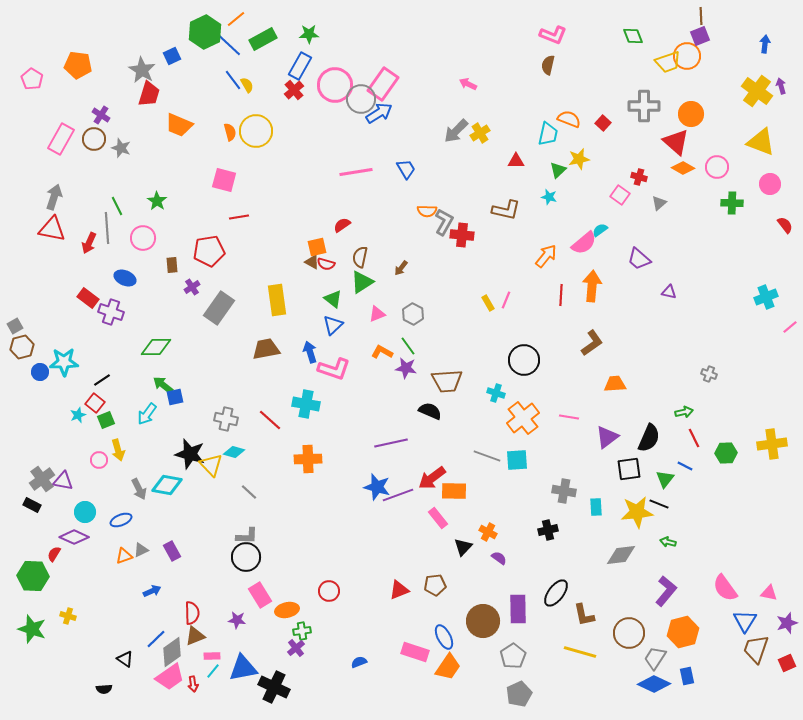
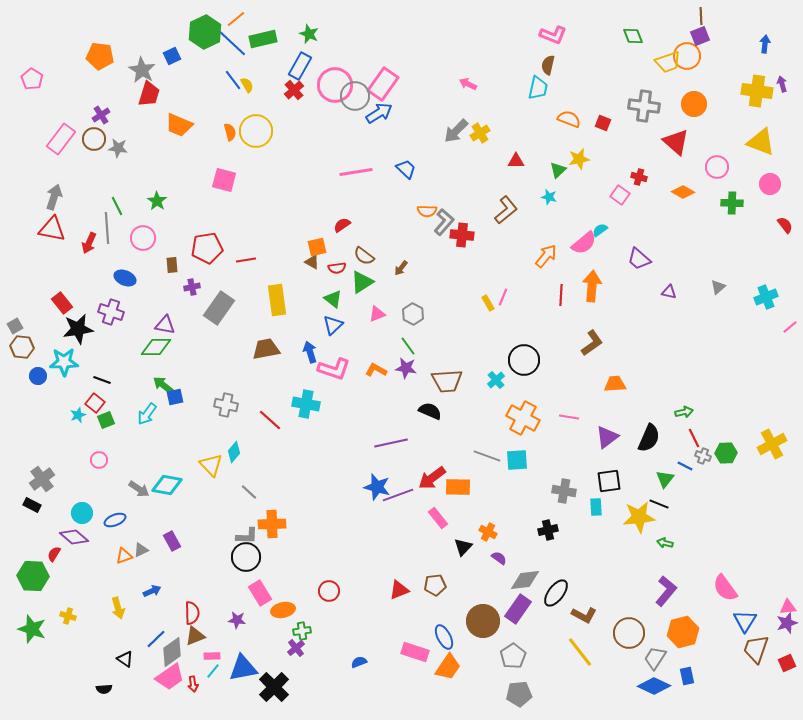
green star at (309, 34): rotated 24 degrees clockwise
green rectangle at (263, 39): rotated 16 degrees clockwise
blue line at (227, 43): moved 5 px right
orange pentagon at (78, 65): moved 22 px right, 9 px up
purple arrow at (781, 86): moved 1 px right, 2 px up
yellow cross at (757, 91): rotated 28 degrees counterclockwise
gray circle at (361, 99): moved 6 px left, 3 px up
gray cross at (644, 106): rotated 8 degrees clockwise
orange circle at (691, 114): moved 3 px right, 10 px up
purple cross at (101, 115): rotated 24 degrees clockwise
red square at (603, 123): rotated 21 degrees counterclockwise
cyan trapezoid at (548, 134): moved 10 px left, 46 px up
pink rectangle at (61, 139): rotated 8 degrees clockwise
gray star at (121, 148): moved 3 px left; rotated 12 degrees counterclockwise
orange diamond at (683, 168): moved 24 px down
blue trapezoid at (406, 169): rotated 15 degrees counterclockwise
gray triangle at (659, 203): moved 59 px right, 84 px down
brown L-shape at (506, 210): rotated 52 degrees counterclockwise
red line at (239, 217): moved 7 px right, 43 px down
gray L-shape at (444, 222): rotated 12 degrees clockwise
red pentagon at (209, 251): moved 2 px left, 3 px up
brown semicircle at (360, 257): moved 4 px right, 1 px up; rotated 65 degrees counterclockwise
red semicircle at (326, 264): moved 11 px right, 4 px down; rotated 24 degrees counterclockwise
purple cross at (192, 287): rotated 21 degrees clockwise
red rectangle at (88, 298): moved 26 px left, 5 px down; rotated 15 degrees clockwise
pink line at (506, 300): moved 3 px left, 3 px up
brown hexagon at (22, 347): rotated 20 degrees clockwise
orange L-shape at (382, 352): moved 6 px left, 18 px down
blue circle at (40, 372): moved 2 px left, 4 px down
gray cross at (709, 374): moved 6 px left, 82 px down
black line at (102, 380): rotated 54 degrees clockwise
cyan cross at (496, 393): moved 13 px up; rotated 30 degrees clockwise
orange cross at (523, 418): rotated 24 degrees counterclockwise
gray cross at (226, 419): moved 14 px up
yellow cross at (772, 444): rotated 20 degrees counterclockwise
yellow arrow at (118, 450): moved 158 px down
cyan diamond at (234, 452): rotated 65 degrees counterclockwise
black star at (190, 454): moved 112 px left, 125 px up; rotated 24 degrees counterclockwise
orange cross at (308, 459): moved 36 px left, 65 px down
black square at (629, 469): moved 20 px left, 12 px down
purple triangle at (63, 481): moved 102 px right, 156 px up
gray arrow at (139, 489): rotated 30 degrees counterclockwise
orange rectangle at (454, 491): moved 4 px right, 4 px up
cyan circle at (85, 512): moved 3 px left, 1 px down
yellow star at (637, 512): moved 2 px right, 5 px down
blue ellipse at (121, 520): moved 6 px left
purple diamond at (74, 537): rotated 16 degrees clockwise
green arrow at (668, 542): moved 3 px left, 1 px down
purple rectangle at (172, 551): moved 10 px up
gray diamond at (621, 555): moved 96 px left, 25 px down
pink triangle at (769, 593): moved 19 px right, 14 px down; rotated 18 degrees counterclockwise
pink rectangle at (260, 595): moved 2 px up
purple rectangle at (518, 609): rotated 36 degrees clockwise
orange ellipse at (287, 610): moved 4 px left
brown L-shape at (584, 615): rotated 50 degrees counterclockwise
yellow line at (580, 652): rotated 36 degrees clockwise
blue diamond at (654, 684): moved 2 px down
black cross at (274, 687): rotated 20 degrees clockwise
gray pentagon at (519, 694): rotated 20 degrees clockwise
